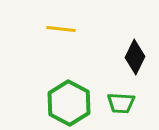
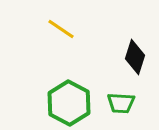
yellow line: rotated 28 degrees clockwise
black diamond: rotated 8 degrees counterclockwise
